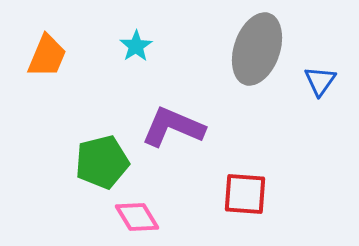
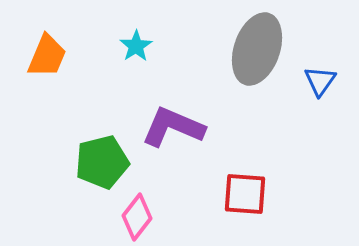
pink diamond: rotated 69 degrees clockwise
